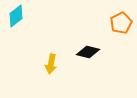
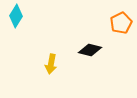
cyan diamond: rotated 20 degrees counterclockwise
black diamond: moved 2 px right, 2 px up
